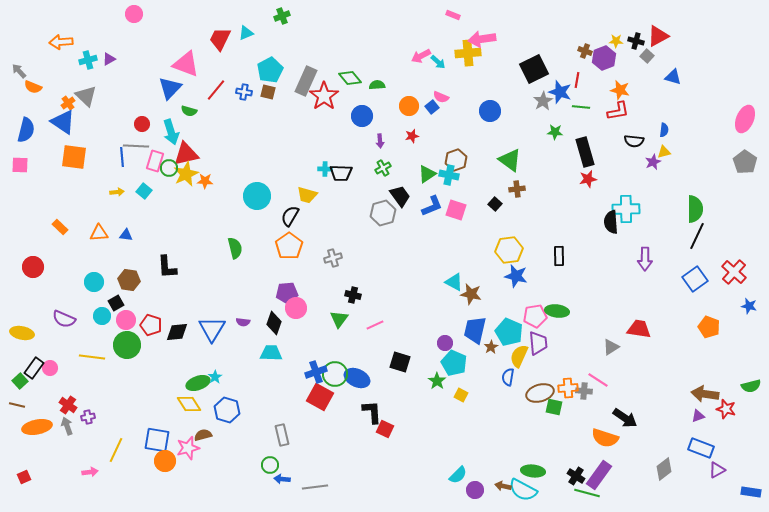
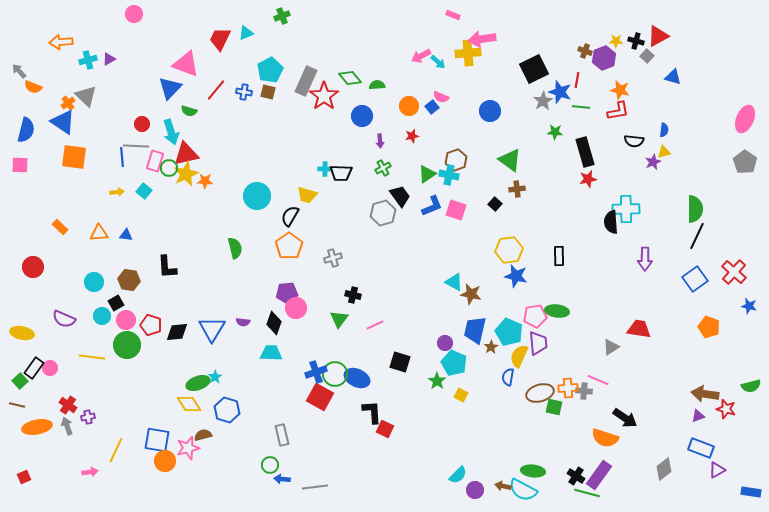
pink line at (598, 380): rotated 10 degrees counterclockwise
